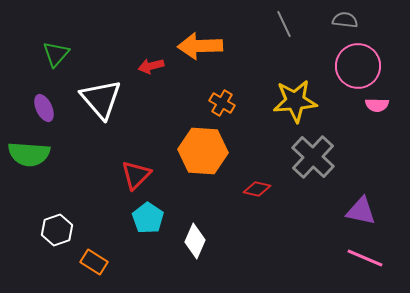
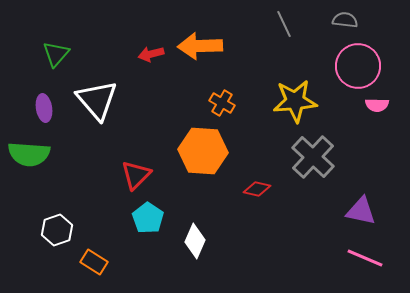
red arrow: moved 12 px up
white triangle: moved 4 px left, 1 px down
purple ellipse: rotated 16 degrees clockwise
